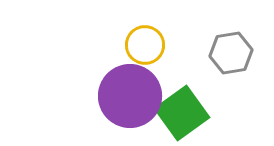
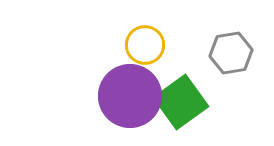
green square: moved 1 px left, 11 px up
